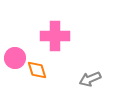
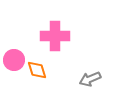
pink circle: moved 1 px left, 2 px down
